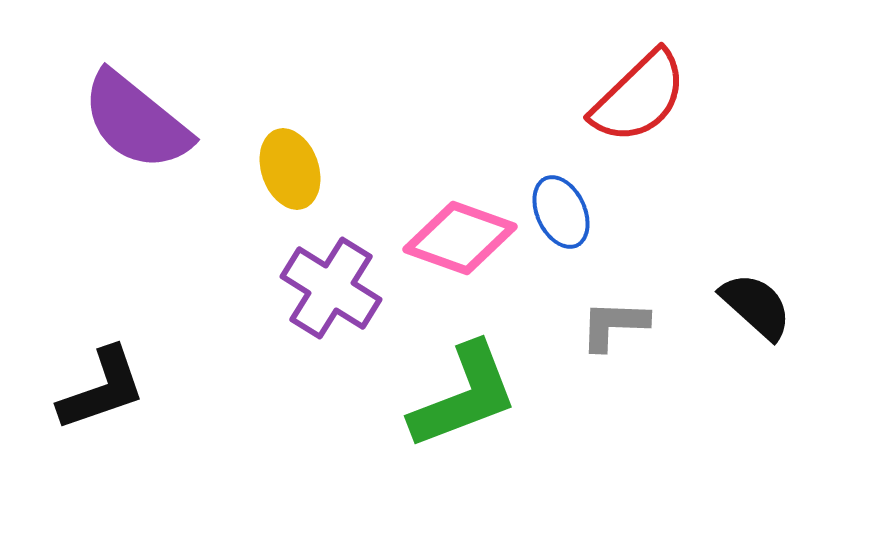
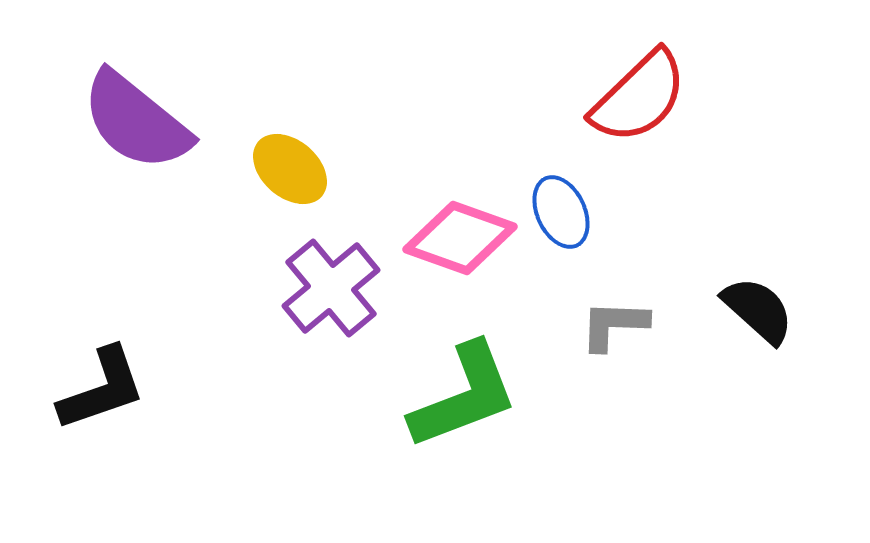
yellow ellipse: rotated 30 degrees counterclockwise
purple cross: rotated 18 degrees clockwise
black semicircle: moved 2 px right, 4 px down
